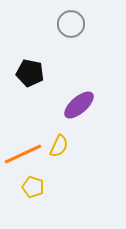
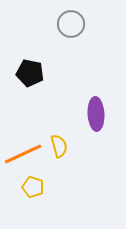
purple ellipse: moved 17 px right, 9 px down; rotated 52 degrees counterclockwise
yellow semicircle: rotated 40 degrees counterclockwise
